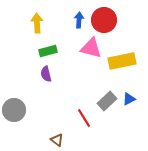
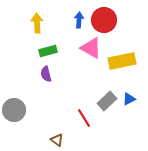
pink triangle: rotated 15 degrees clockwise
